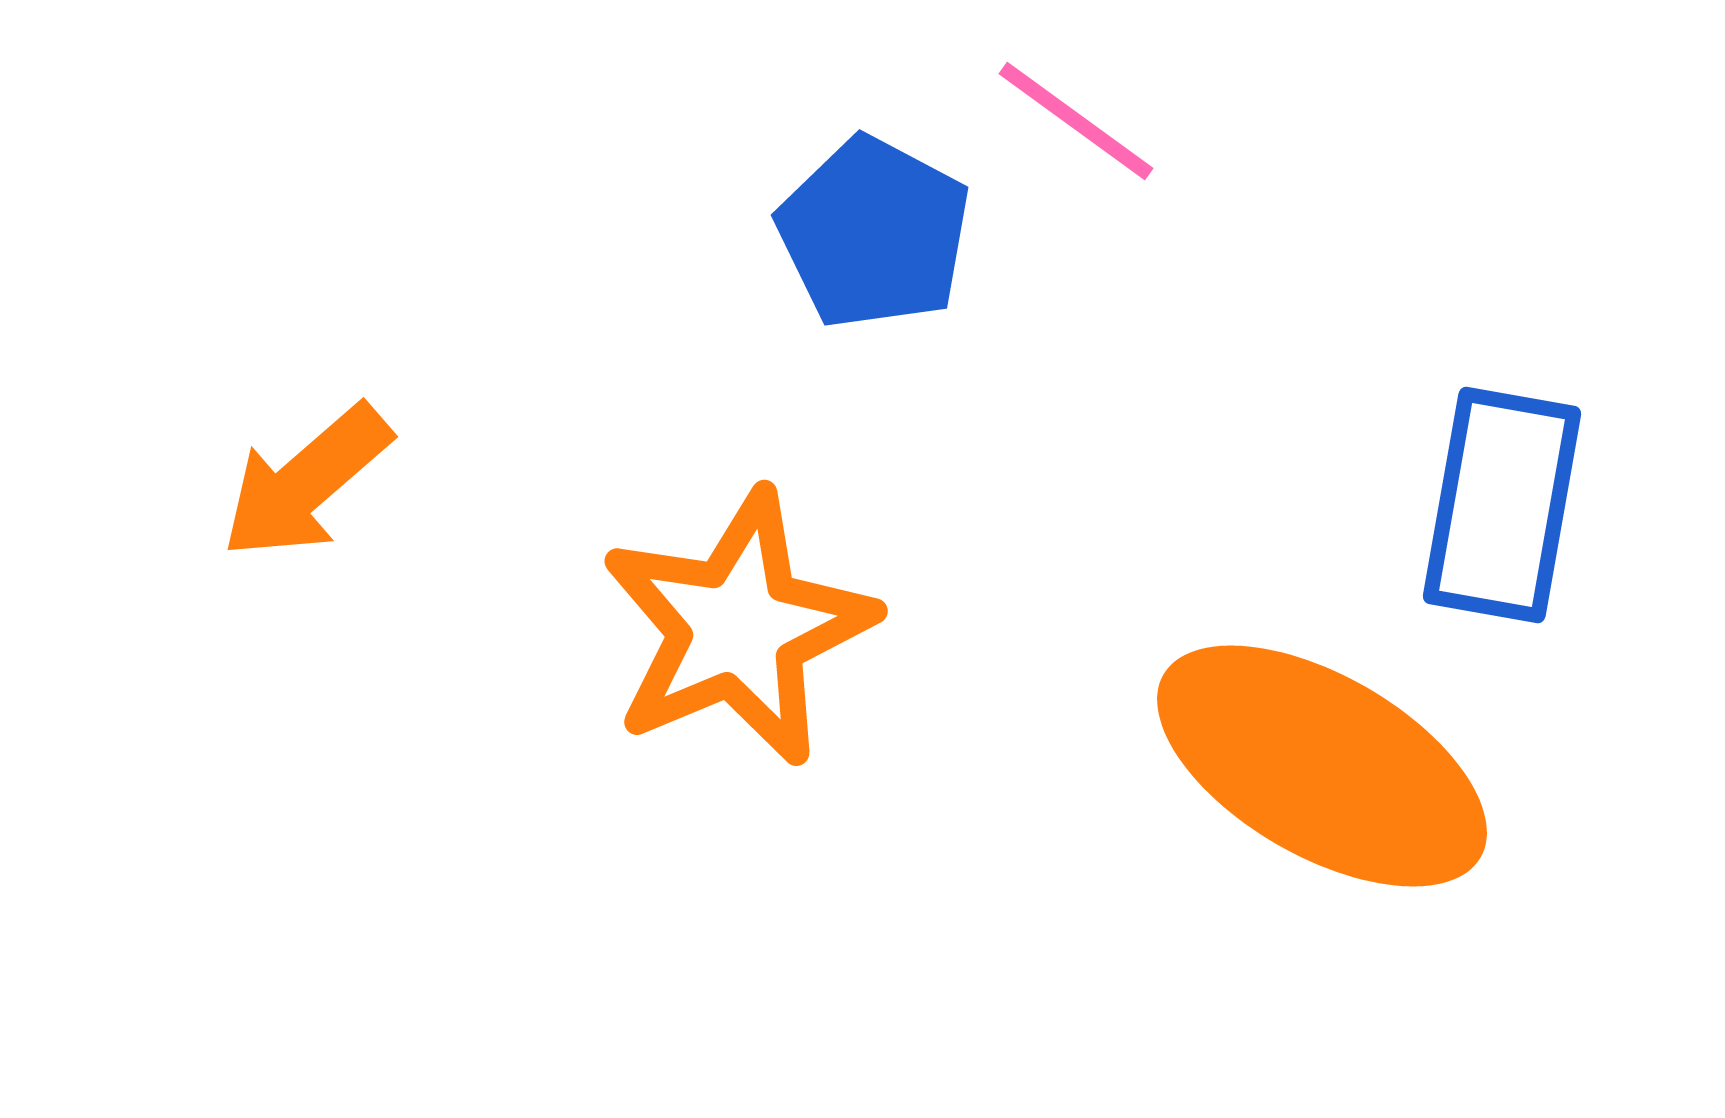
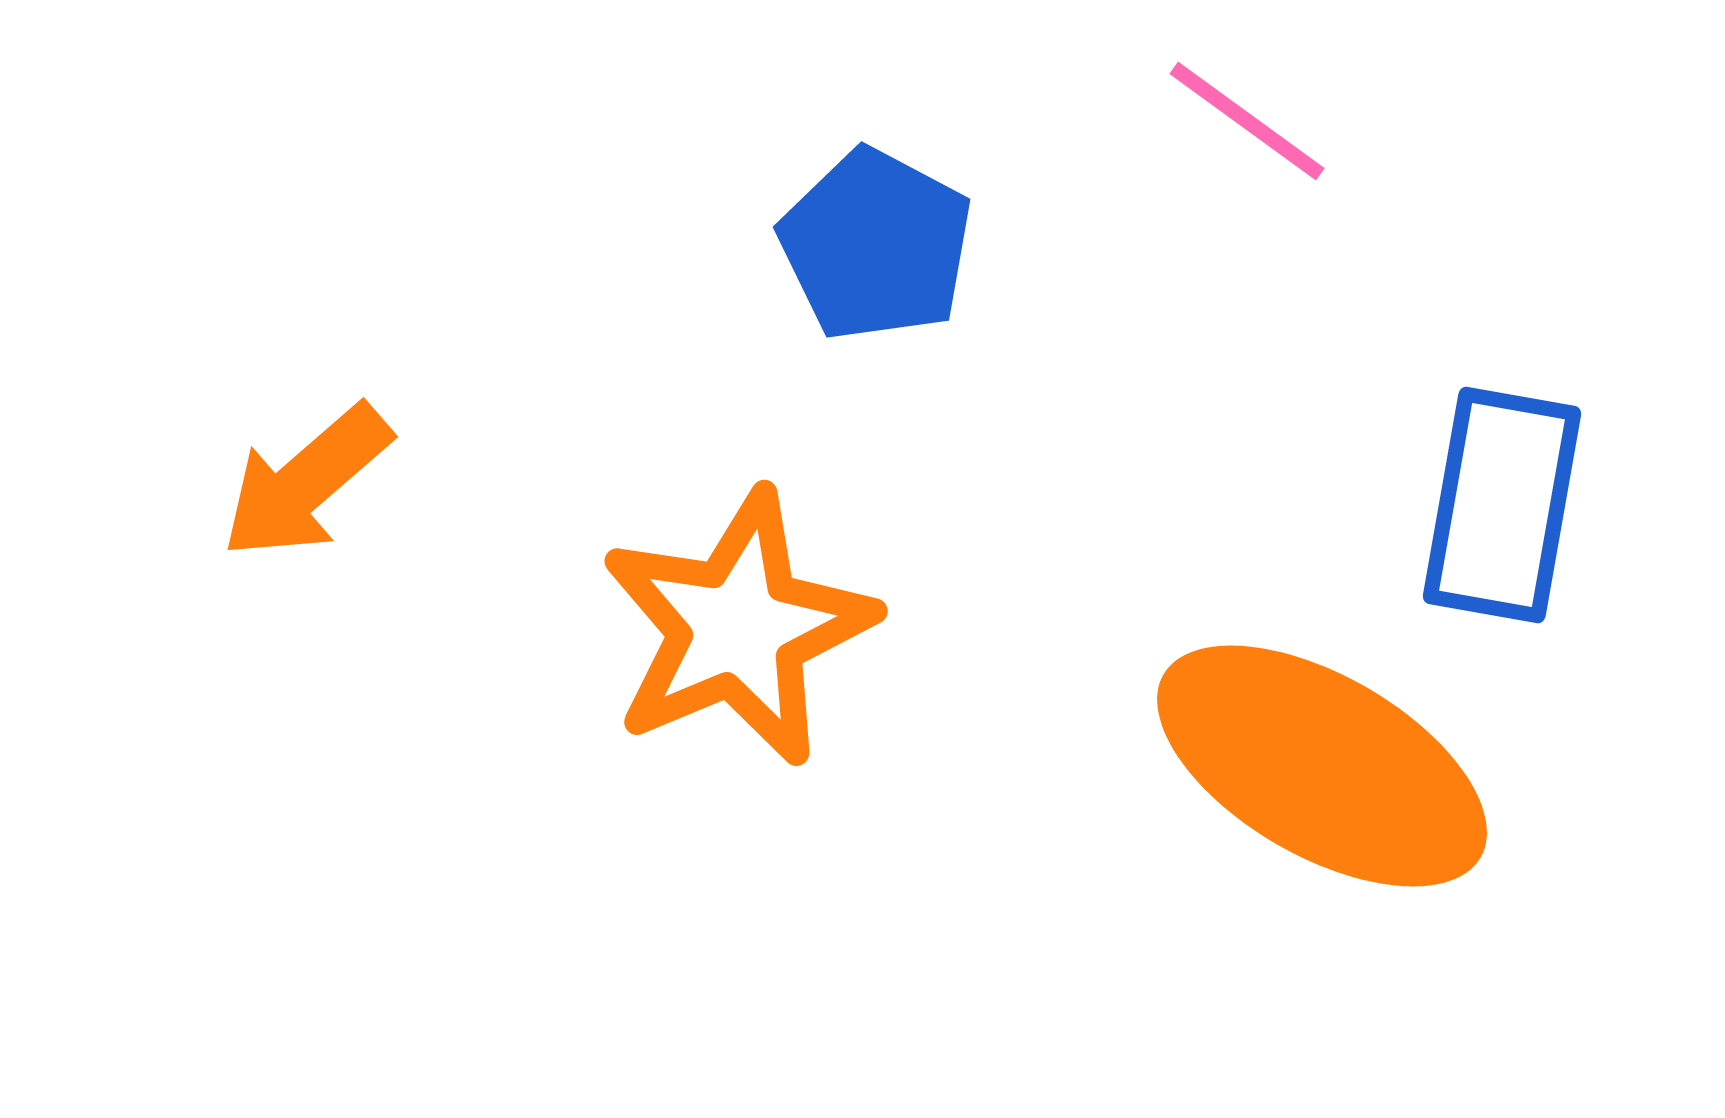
pink line: moved 171 px right
blue pentagon: moved 2 px right, 12 px down
